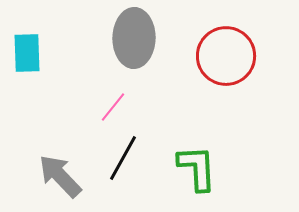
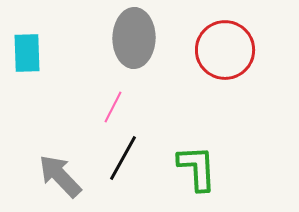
red circle: moved 1 px left, 6 px up
pink line: rotated 12 degrees counterclockwise
